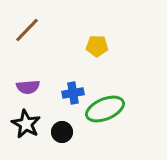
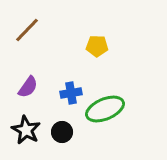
purple semicircle: rotated 50 degrees counterclockwise
blue cross: moved 2 px left
black star: moved 6 px down
